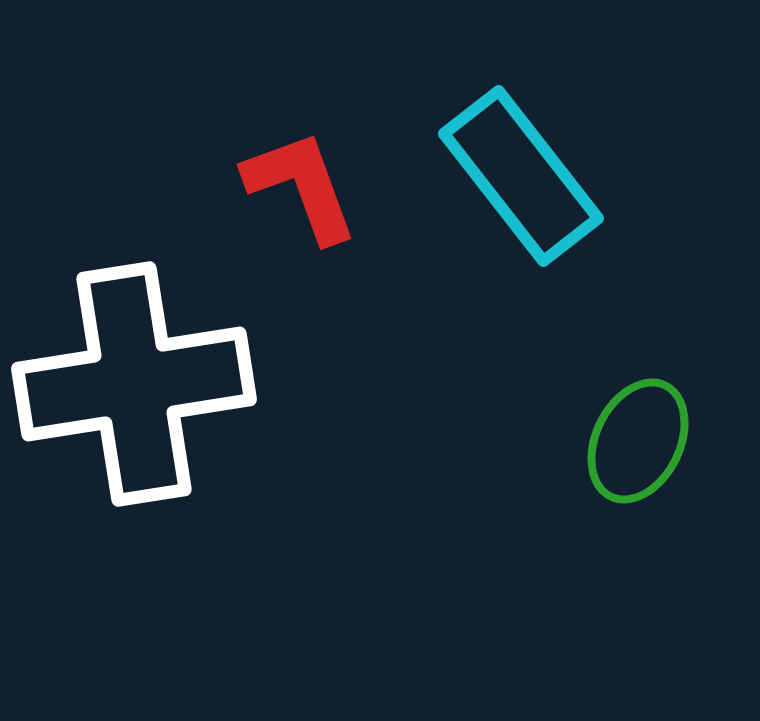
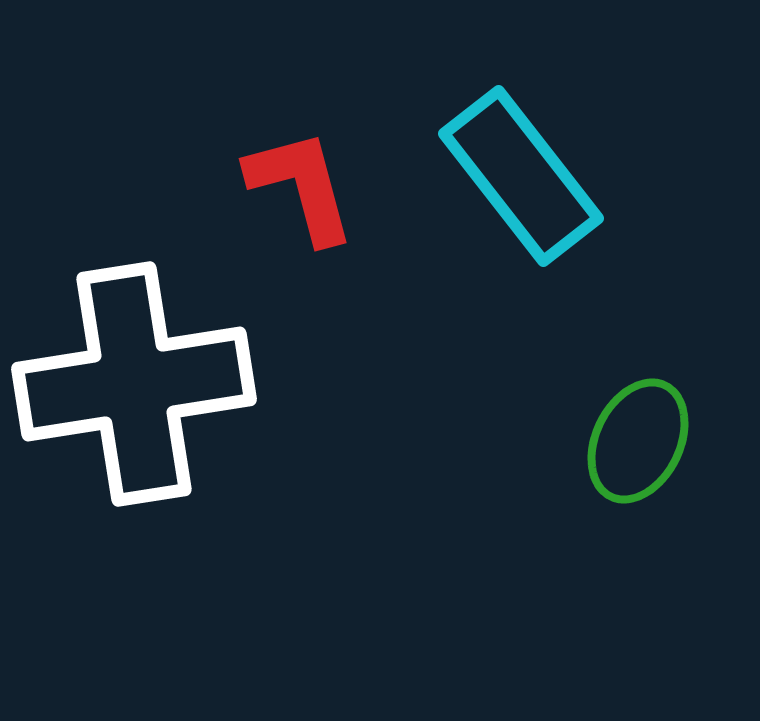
red L-shape: rotated 5 degrees clockwise
